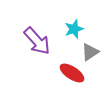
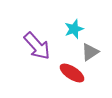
purple arrow: moved 5 px down
